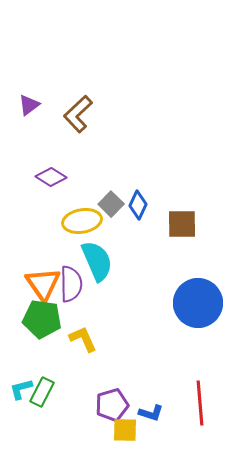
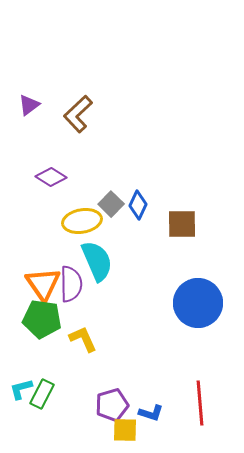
green rectangle: moved 2 px down
